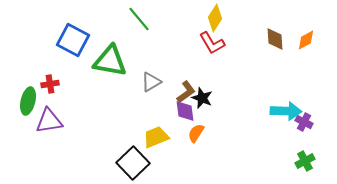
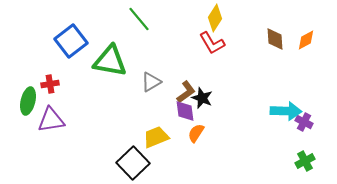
blue square: moved 2 px left, 1 px down; rotated 24 degrees clockwise
purple triangle: moved 2 px right, 1 px up
